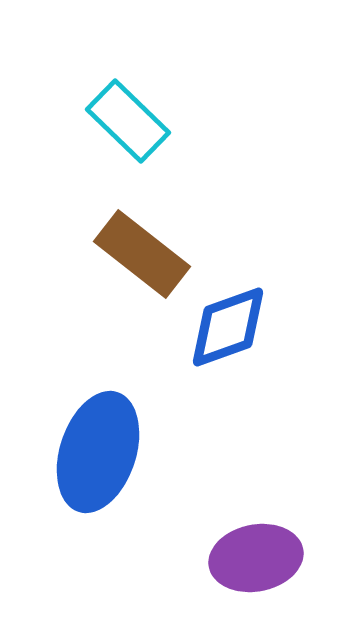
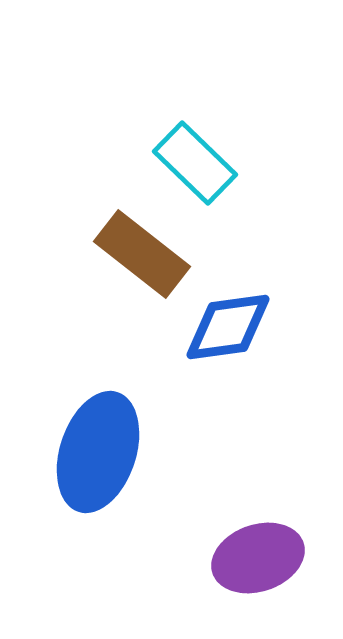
cyan rectangle: moved 67 px right, 42 px down
blue diamond: rotated 12 degrees clockwise
purple ellipse: moved 2 px right; rotated 8 degrees counterclockwise
